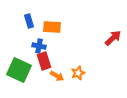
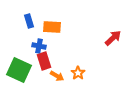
orange star: rotated 16 degrees counterclockwise
